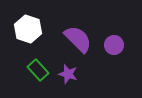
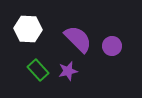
white hexagon: rotated 16 degrees counterclockwise
purple circle: moved 2 px left, 1 px down
purple star: moved 3 px up; rotated 30 degrees counterclockwise
